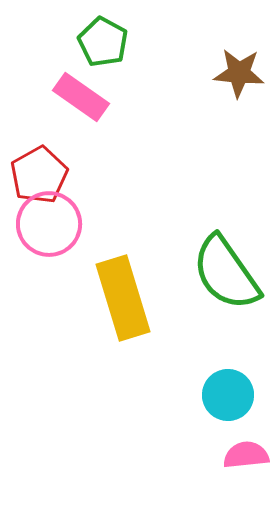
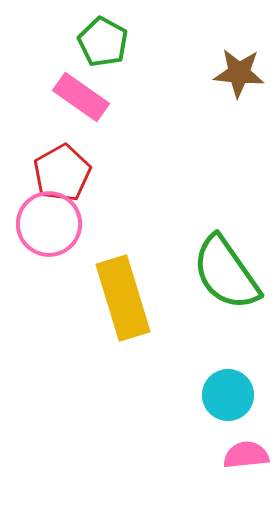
red pentagon: moved 23 px right, 2 px up
